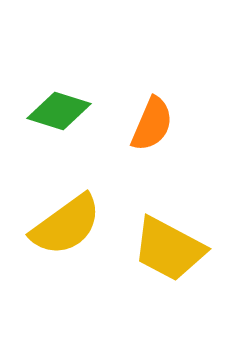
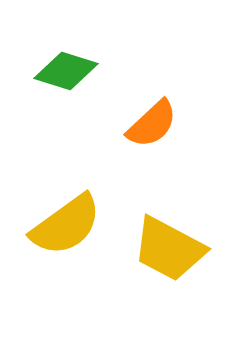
green diamond: moved 7 px right, 40 px up
orange semicircle: rotated 24 degrees clockwise
